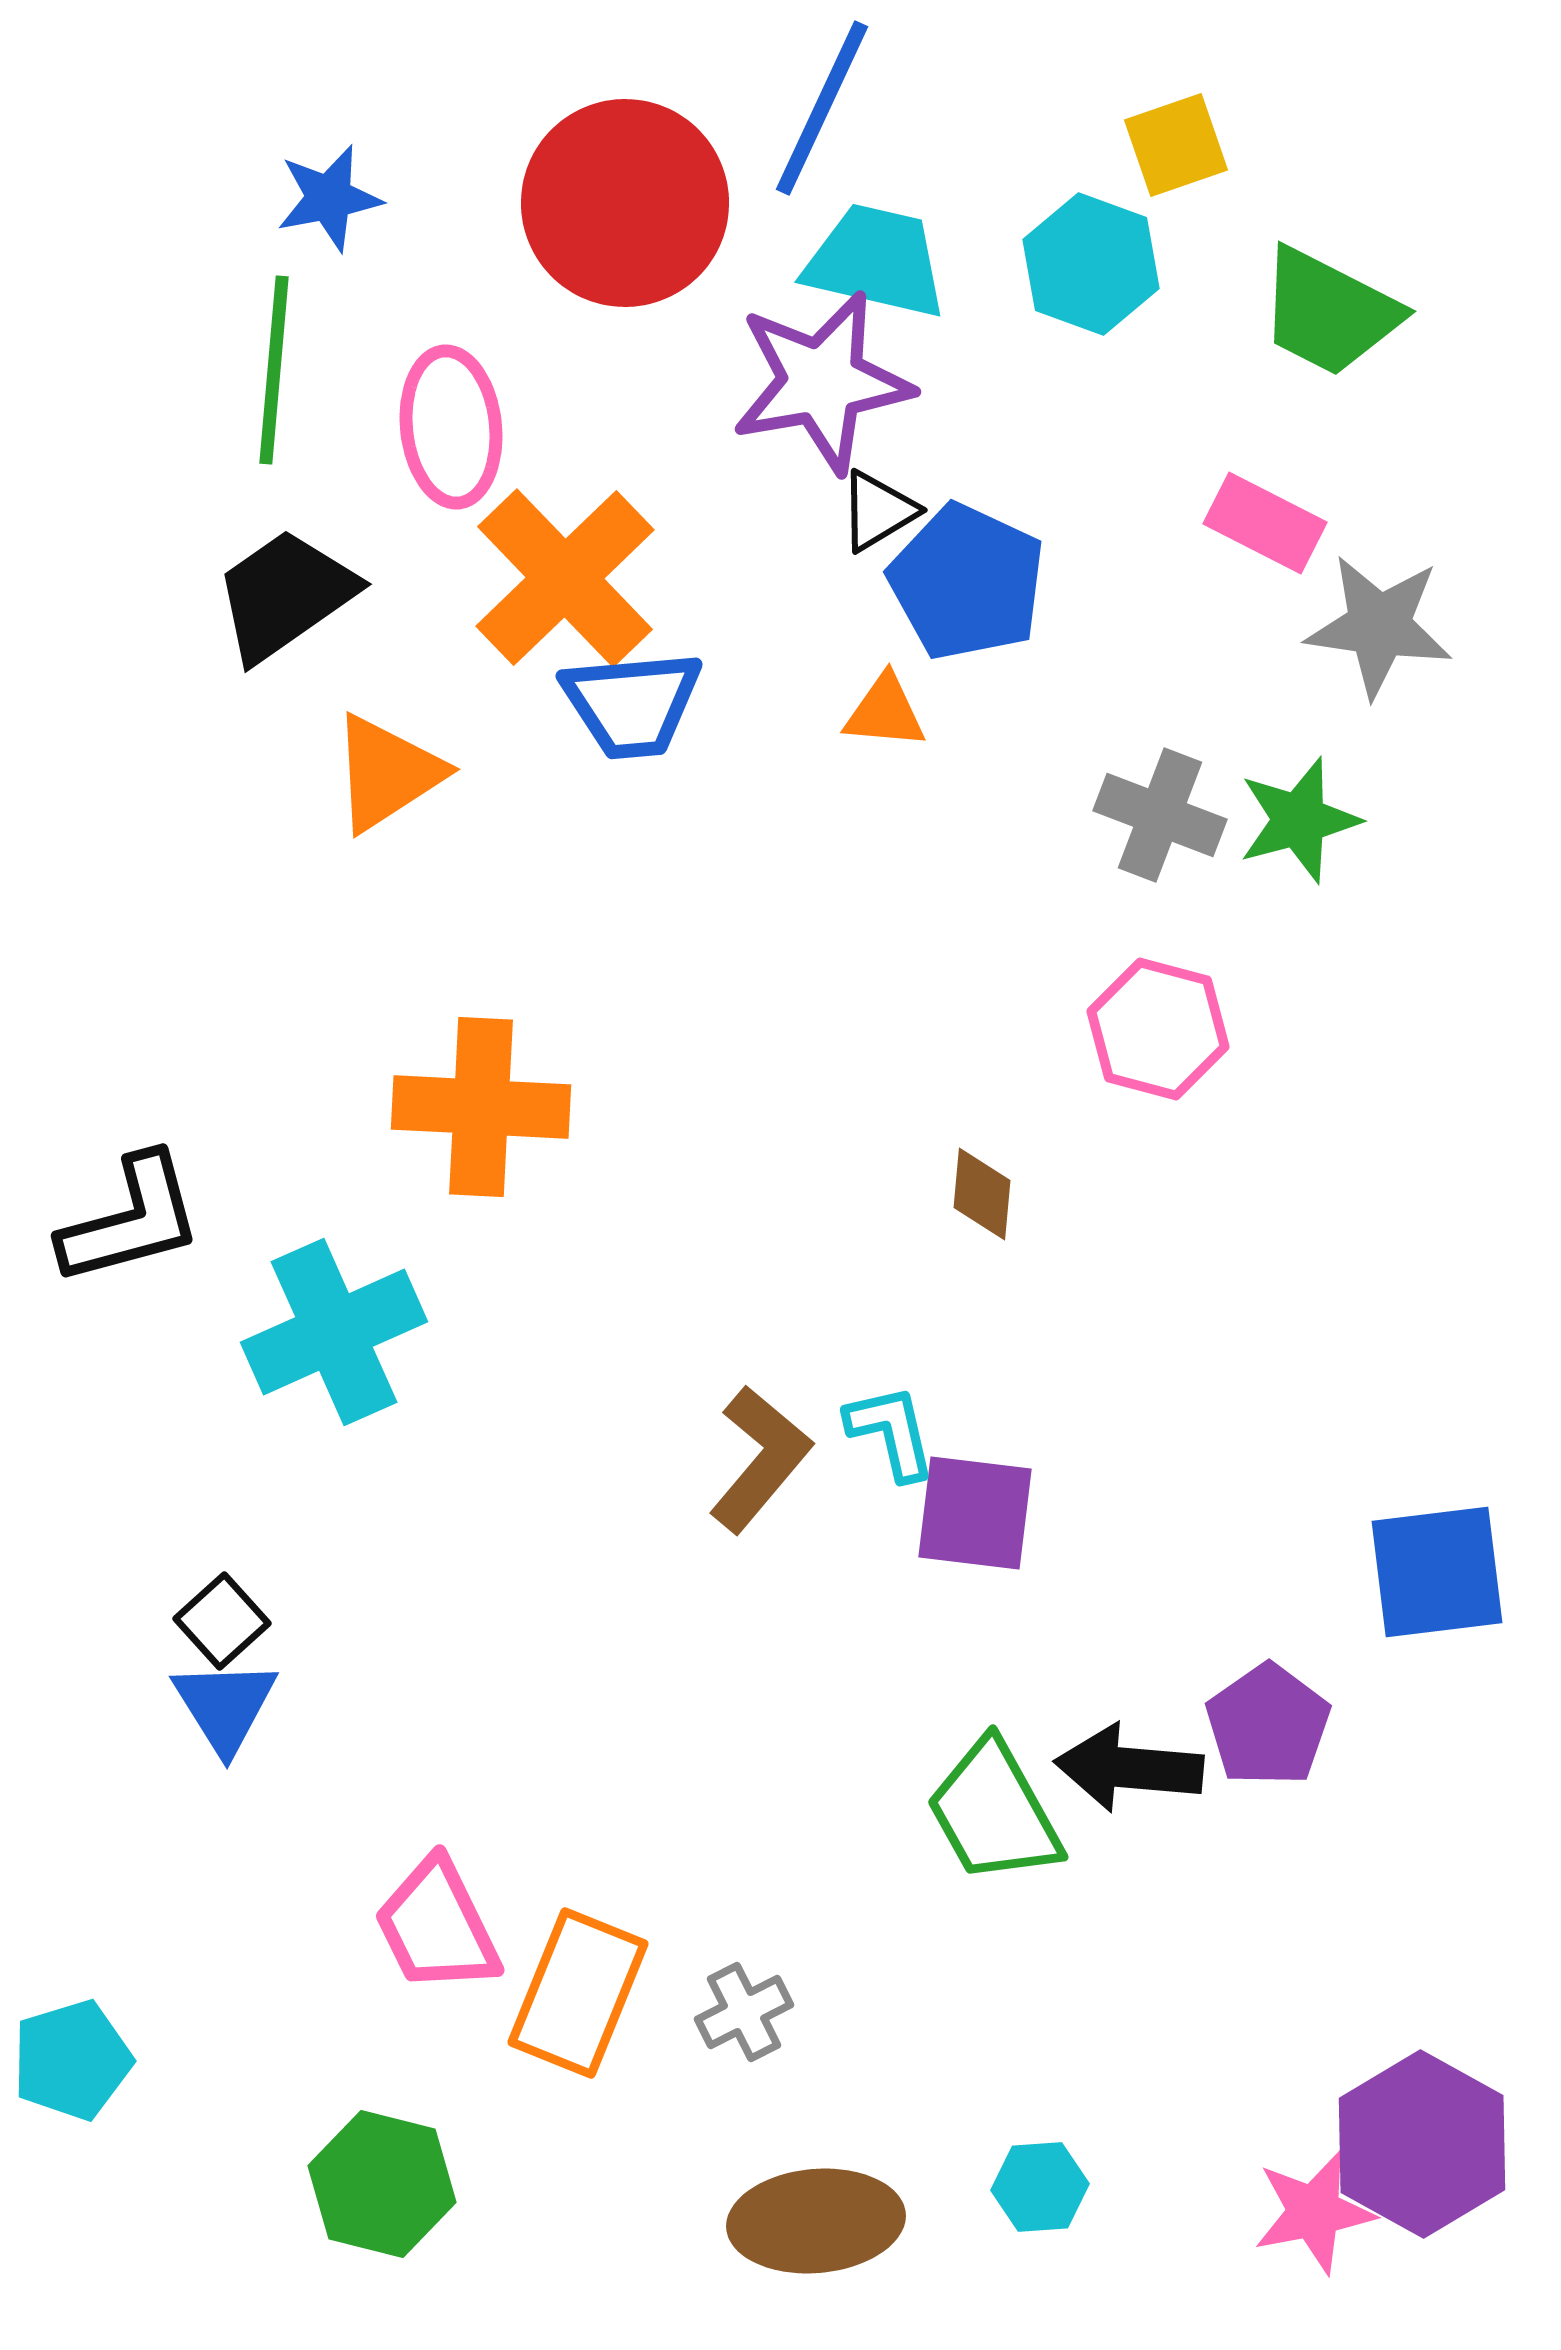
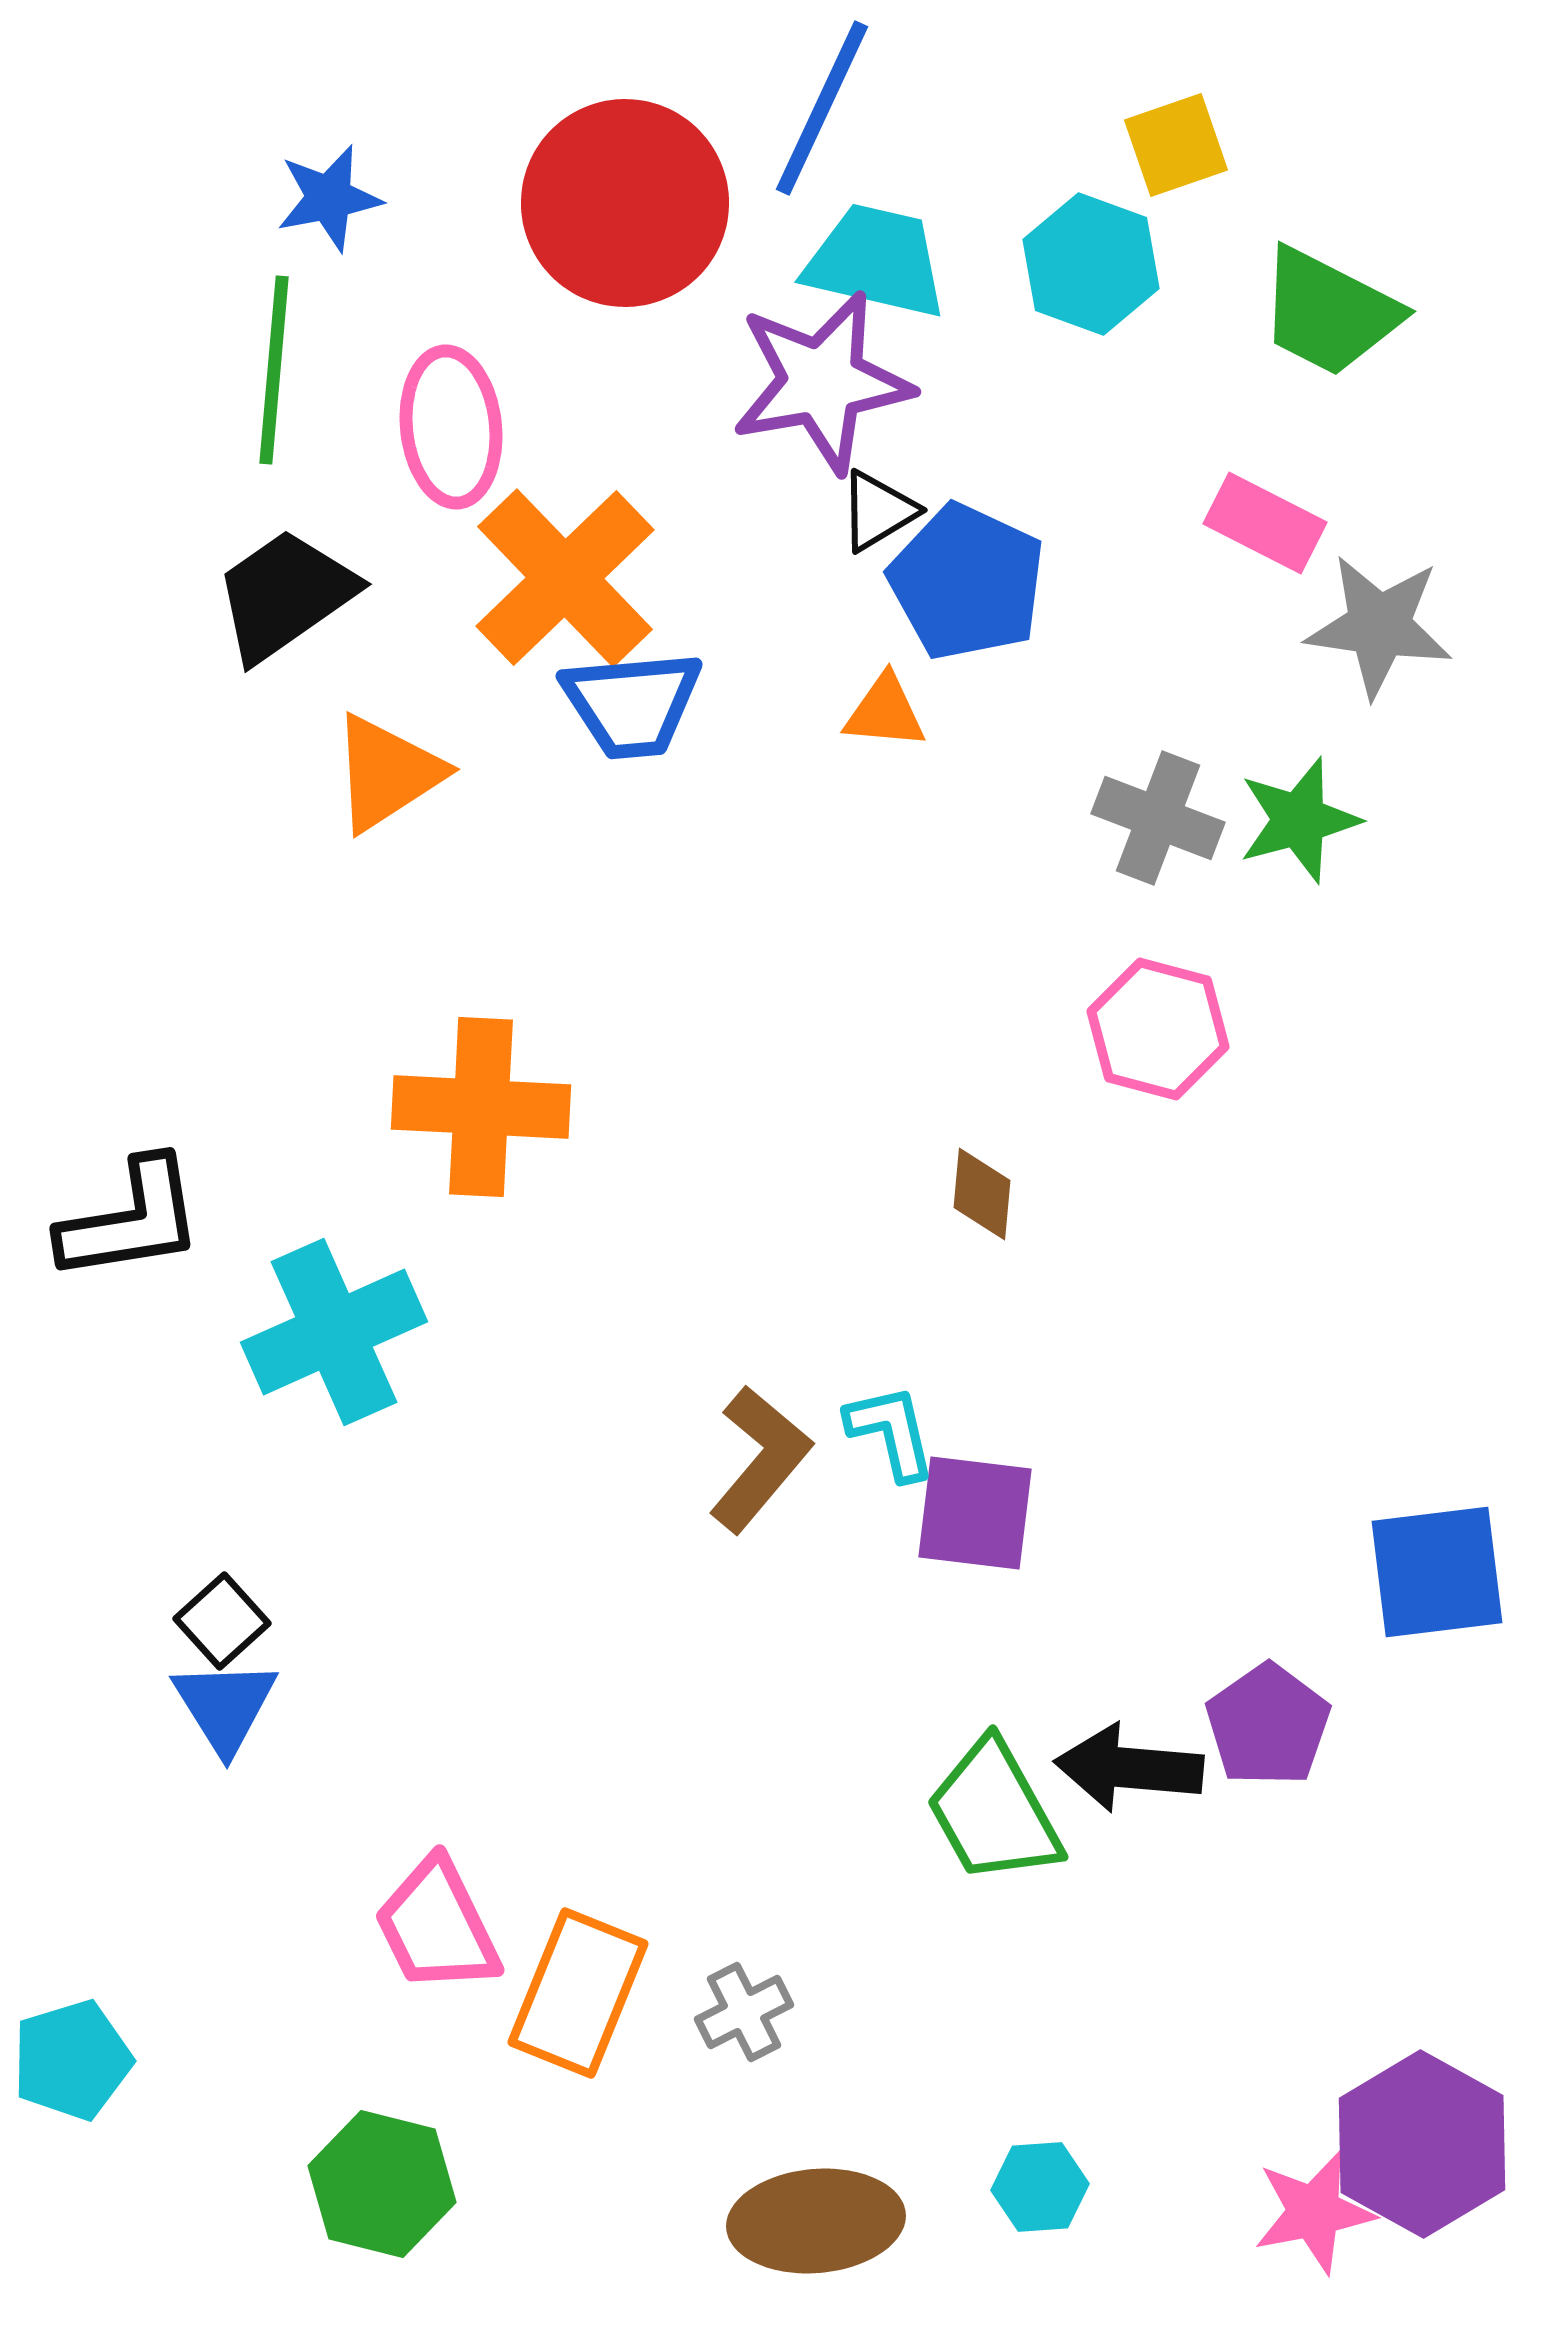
gray cross at (1160, 815): moved 2 px left, 3 px down
black L-shape at (131, 1220): rotated 6 degrees clockwise
